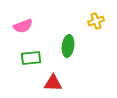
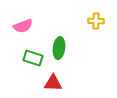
yellow cross: rotated 21 degrees clockwise
green ellipse: moved 9 px left, 2 px down
green rectangle: moved 2 px right; rotated 24 degrees clockwise
